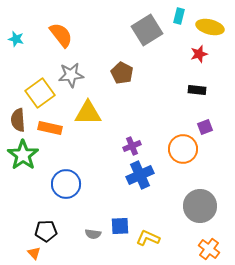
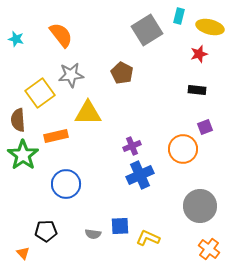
orange rectangle: moved 6 px right, 8 px down; rotated 25 degrees counterclockwise
orange triangle: moved 11 px left
